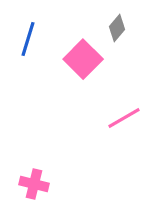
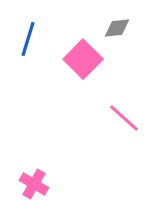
gray diamond: rotated 44 degrees clockwise
pink line: rotated 72 degrees clockwise
pink cross: rotated 16 degrees clockwise
